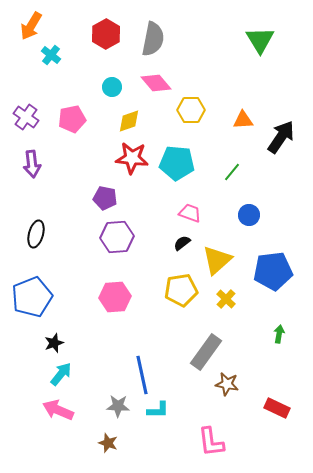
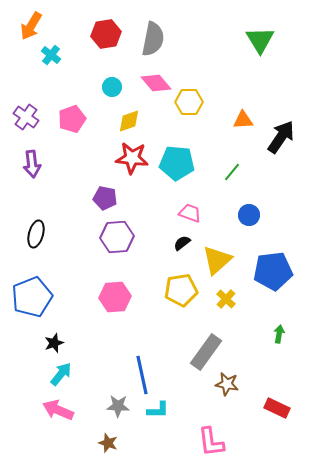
red hexagon at (106, 34): rotated 20 degrees clockwise
yellow hexagon at (191, 110): moved 2 px left, 8 px up
pink pentagon at (72, 119): rotated 8 degrees counterclockwise
